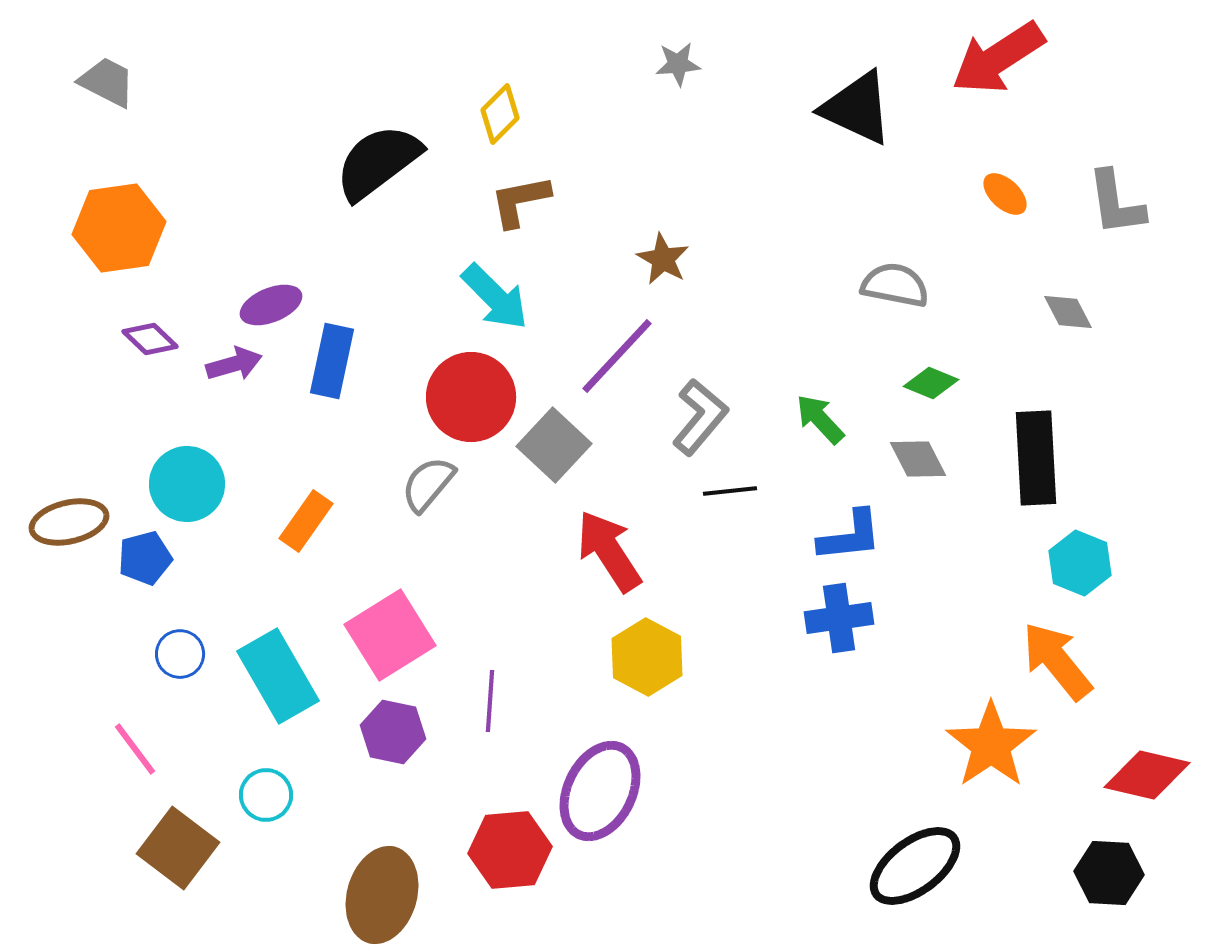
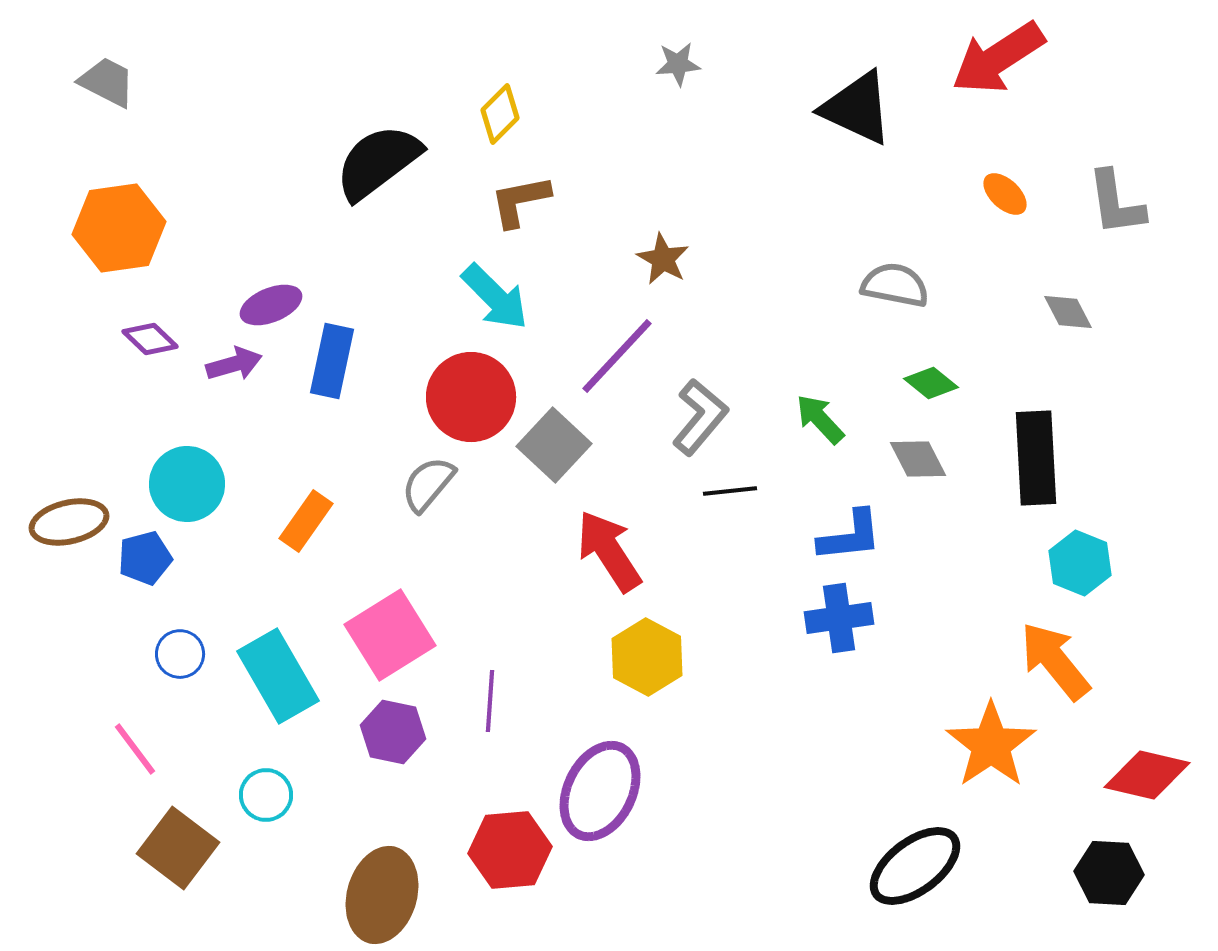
green diamond at (931, 383): rotated 16 degrees clockwise
orange arrow at (1057, 661): moved 2 px left
